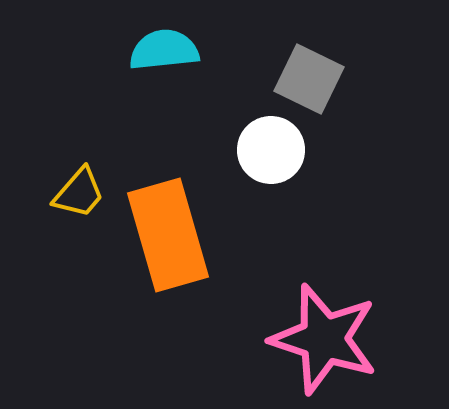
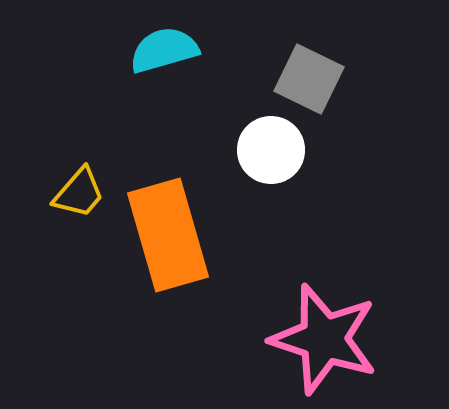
cyan semicircle: rotated 10 degrees counterclockwise
